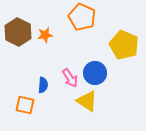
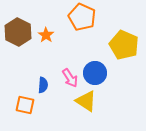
orange star: moved 1 px right; rotated 28 degrees counterclockwise
yellow triangle: moved 1 px left
